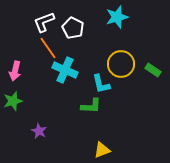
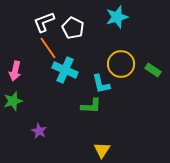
yellow triangle: rotated 36 degrees counterclockwise
